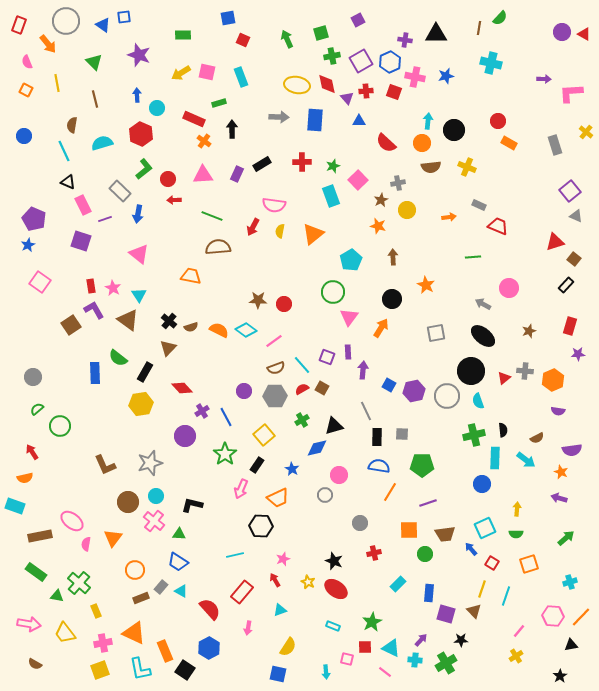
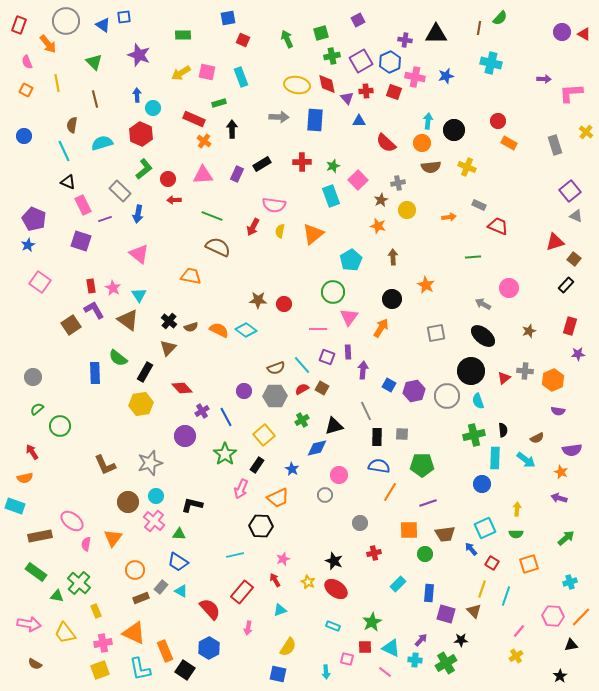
cyan circle at (157, 108): moved 4 px left
brown semicircle at (218, 247): rotated 30 degrees clockwise
pink line at (274, 341): moved 44 px right, 12 px up; rotated 36 degrees clockwise
